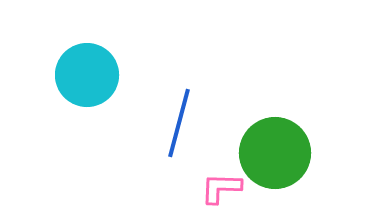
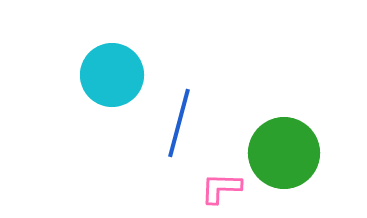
cyan circle: moved 25 px right
green circle: moved 9 px right
